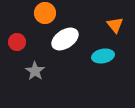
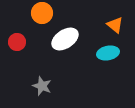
orange circle: moved 3 px left
orange triangle: rotated 12 degrees counterclockwise
cyan ellipse: moved 5 px right, 3 px up
gray star: moved 7 px right, 15 px down; rotated 12 degrees counterclockwise
